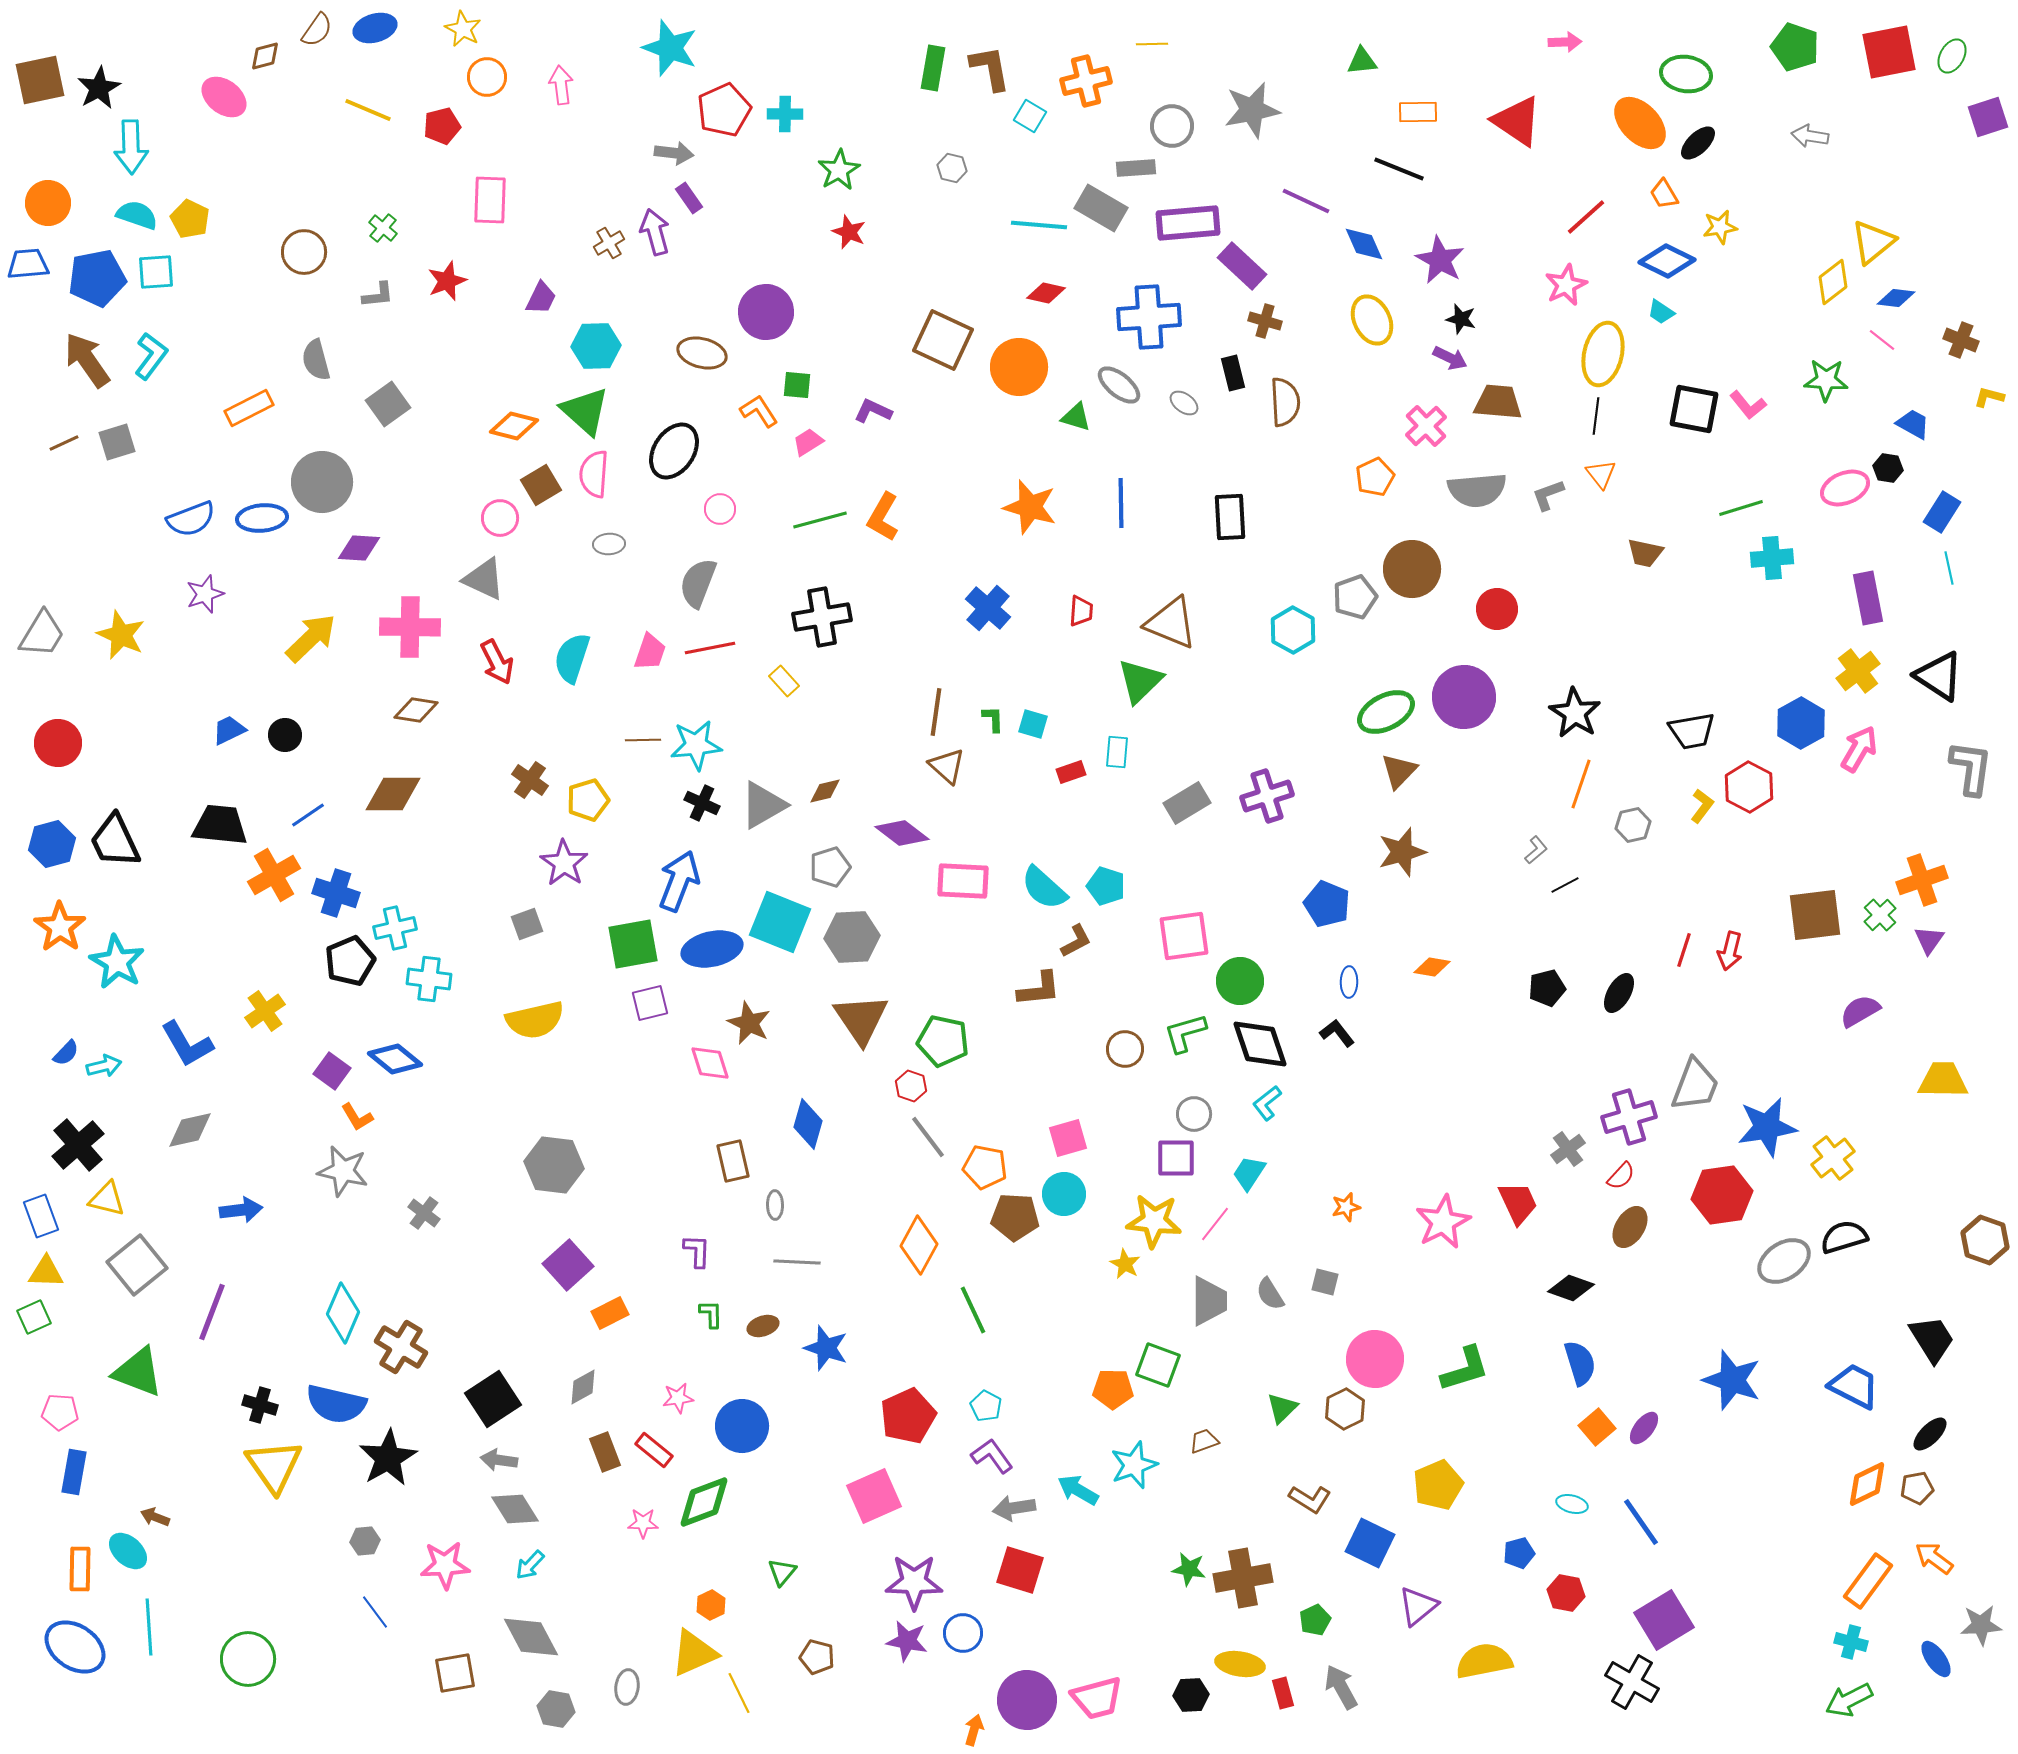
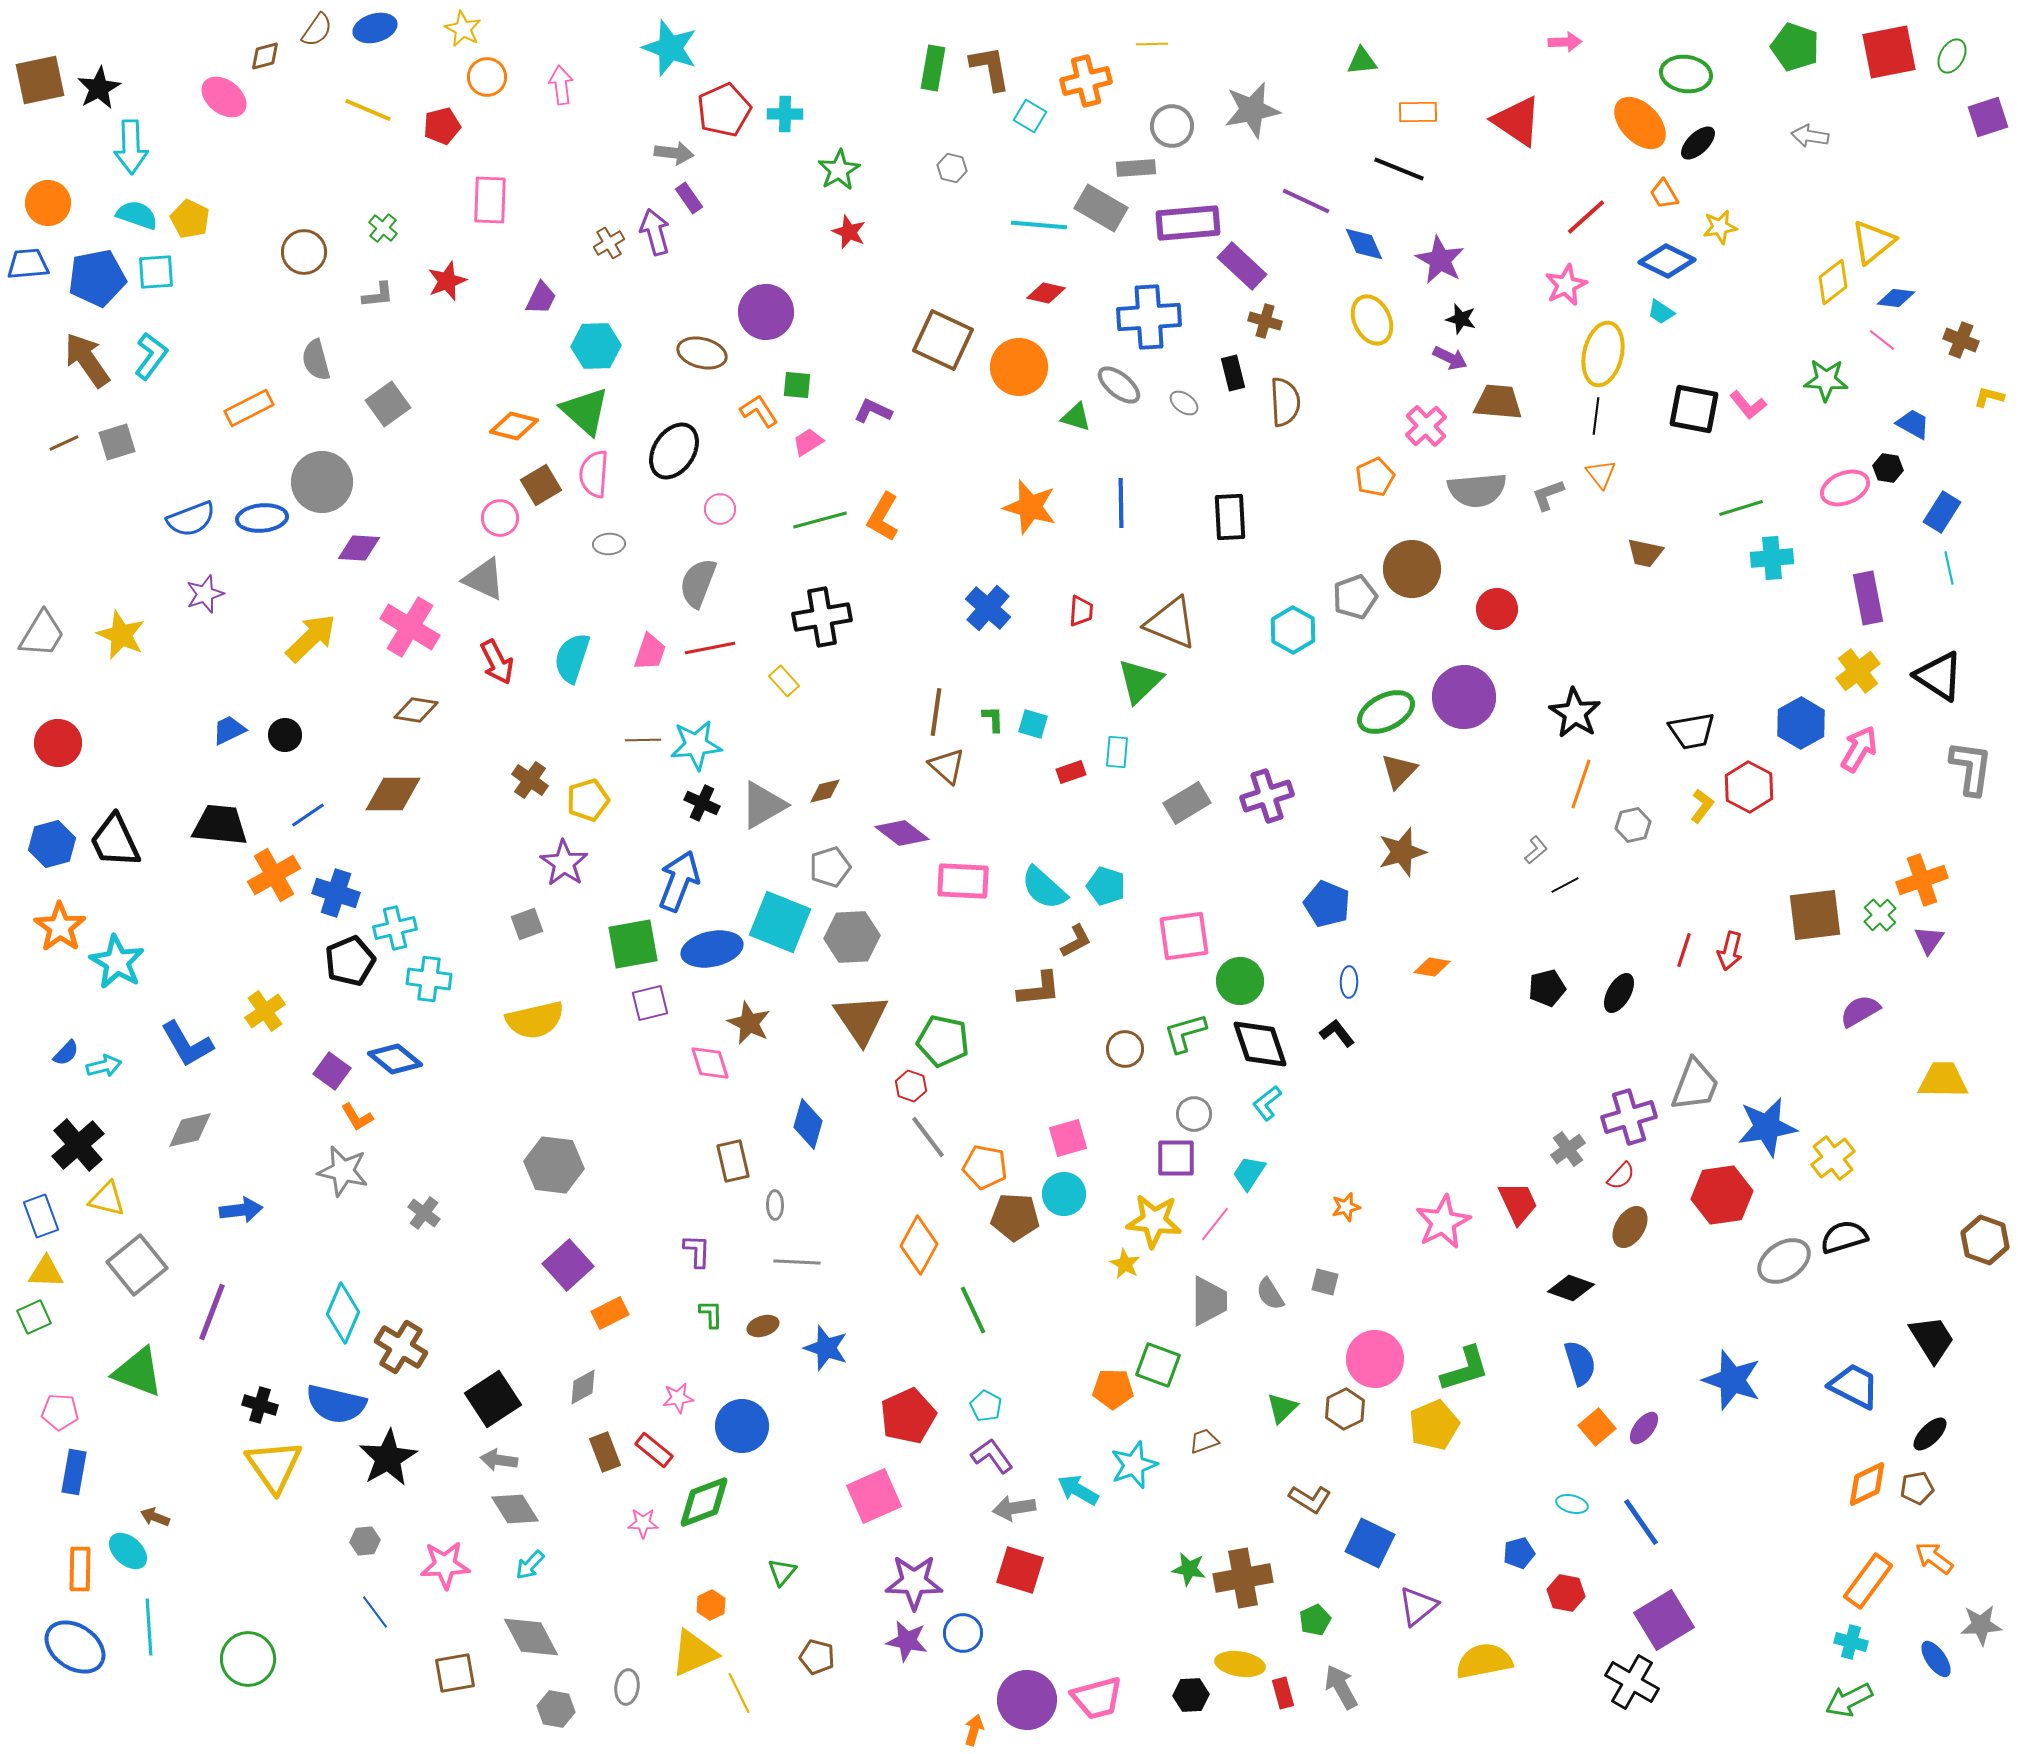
pink cross at (410, 627): rotated 30 degrees clockwise
yellow pentagon at (1438, 1485): moved 4 px left, 60 px up
